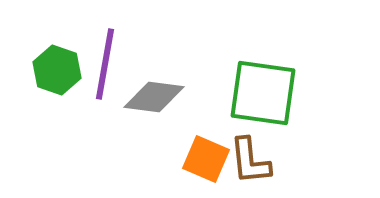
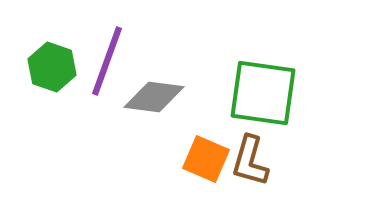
purple line: moved 2 px right, 3 px up; rotated 10 degrees clockwise
green hexagon: moved 5 px left, 3 px up
brown L-shape: rotated 22 degrees clockwise
